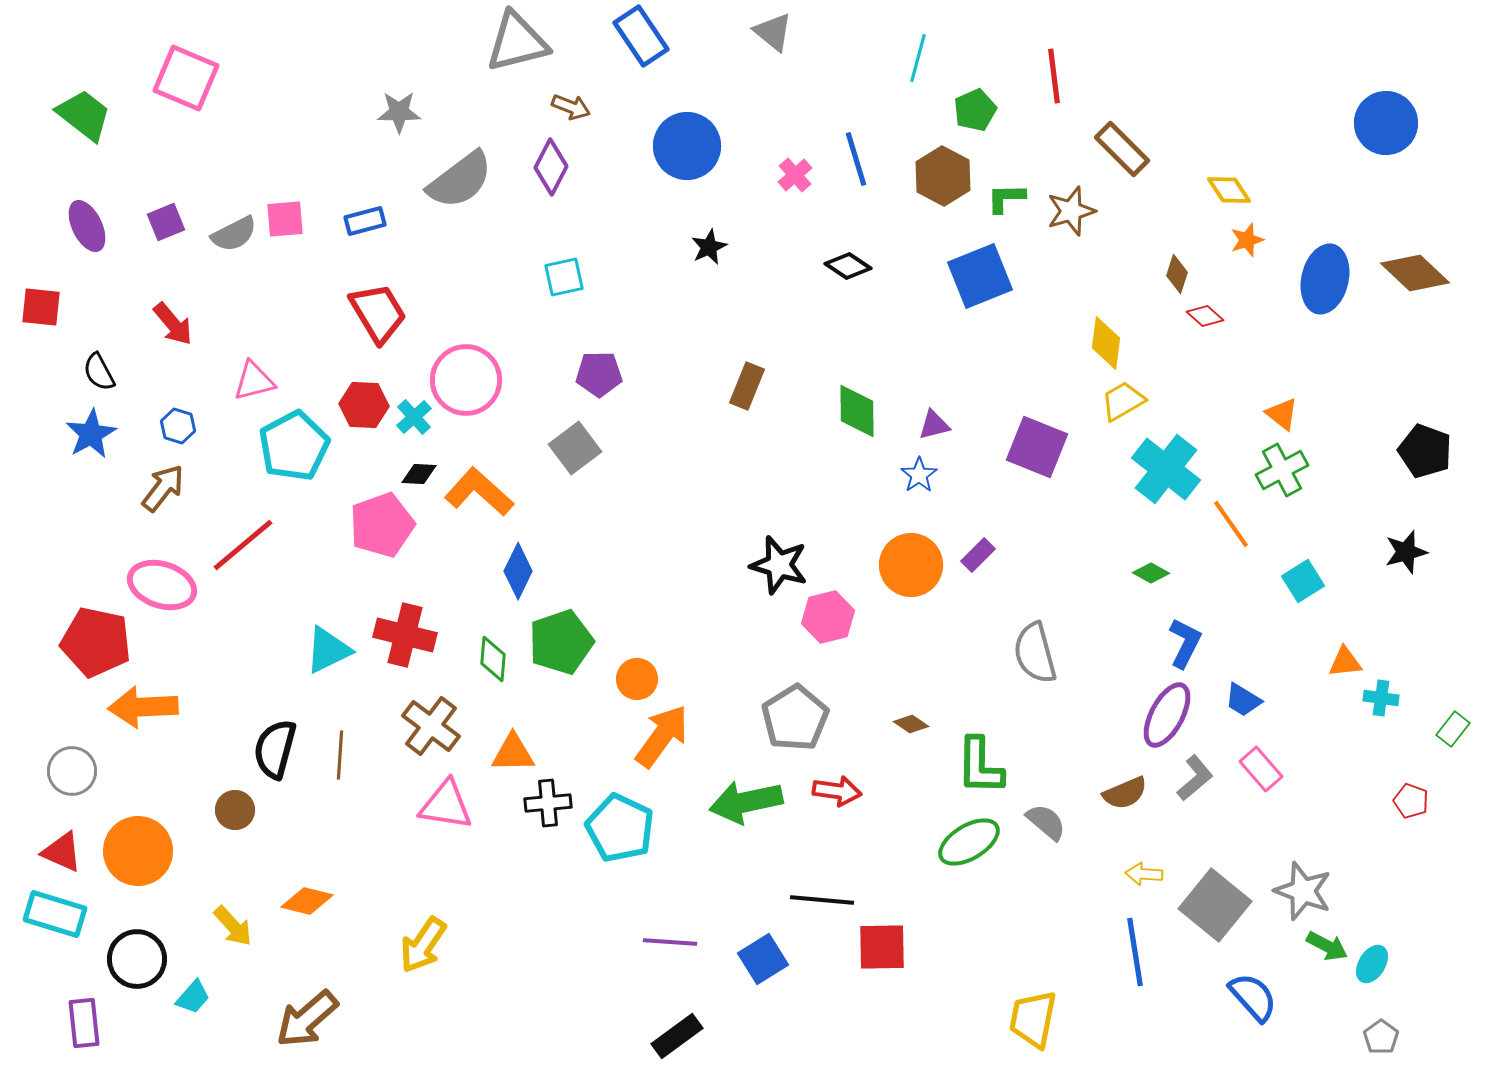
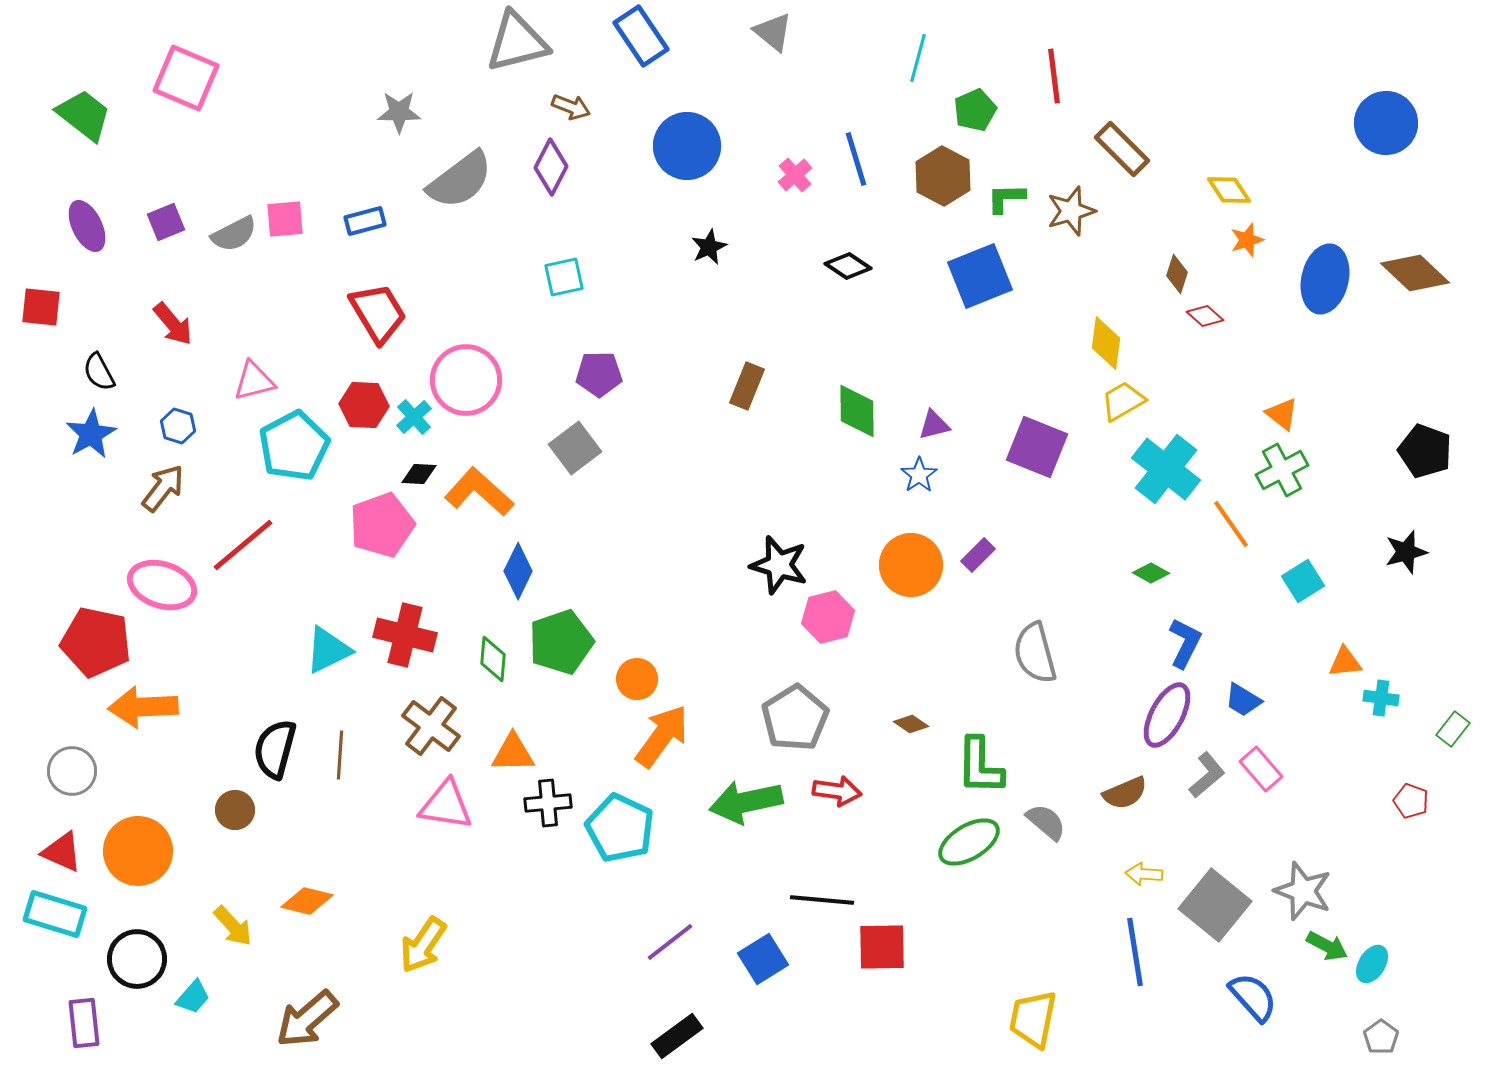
gray L-shape at (1195, 778): moved 12 px right, 3 px up
purple line at (670, 942): rotated 42 degrees counterclockwise
